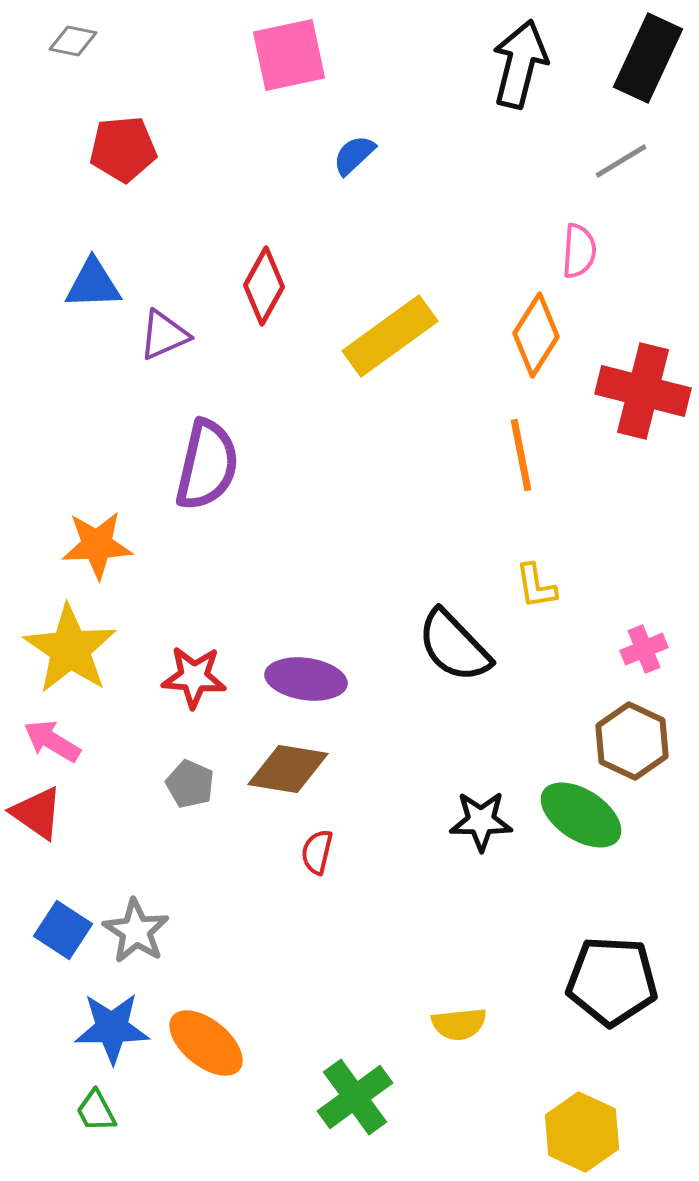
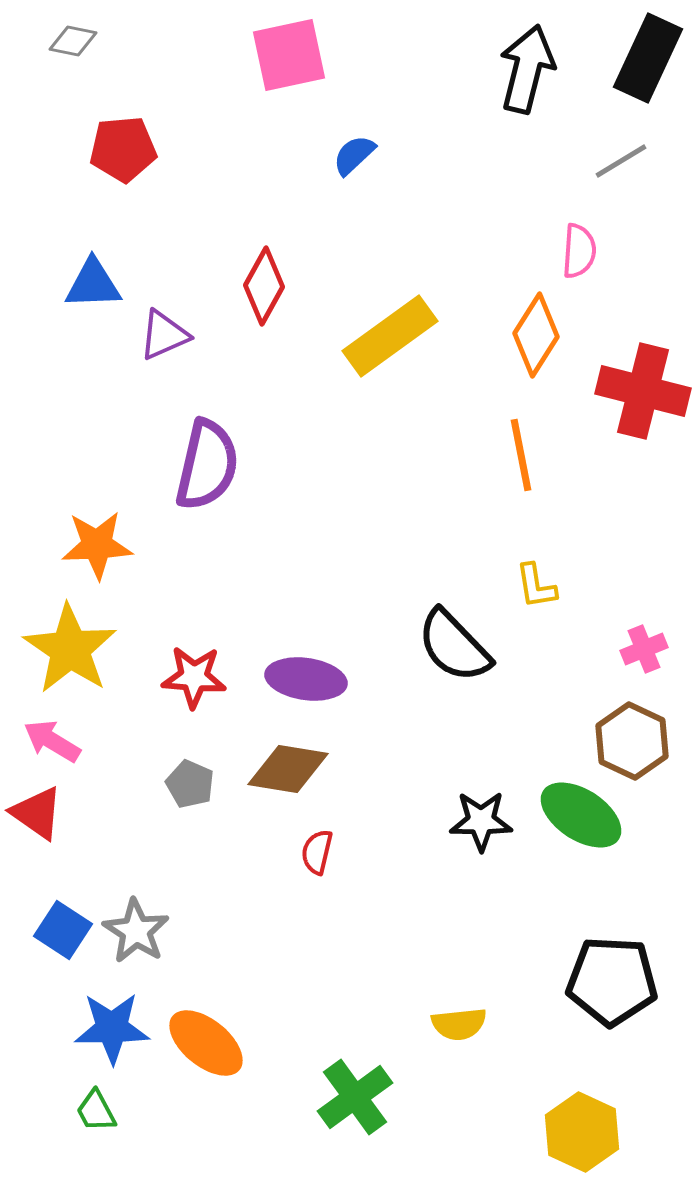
black arrow: moved 7 px right, 5 px down
